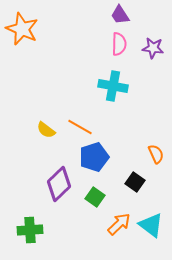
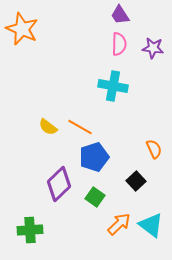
yellow semicircle: moved 2 px right, 3 px up
orange semicircle: moved 2 px left, 5 px up
black square: moved 1 px right, 1 px up; rotated 12 degrees clockwise
